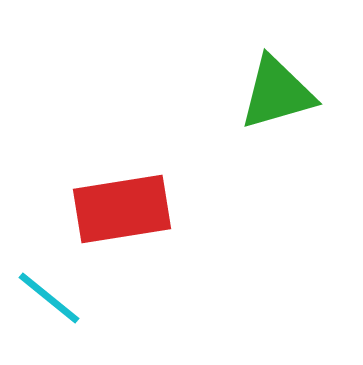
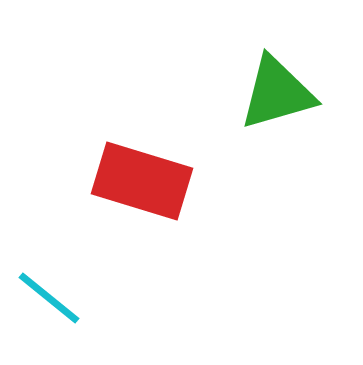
red rectangle: moved 20 px right, 28 px up; rotated 26 degrees clockwise
